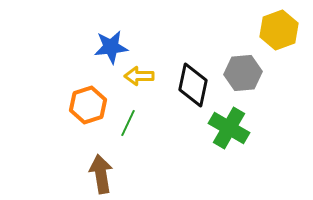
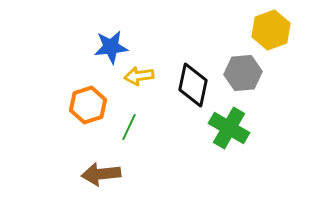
yellow hexagon: moved 8 px left
yellow arrow: rotated 8 degrees counterclockwise
green line: moved 1 px right, 4 px down
brown arrow: rotated 87 degrees counterclockwise
